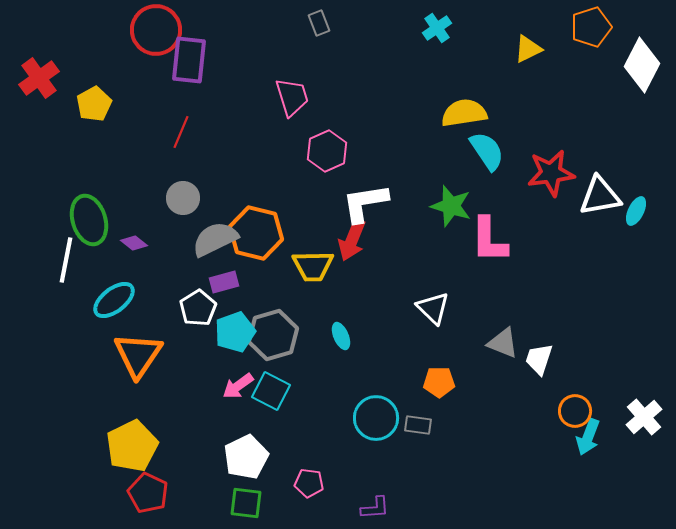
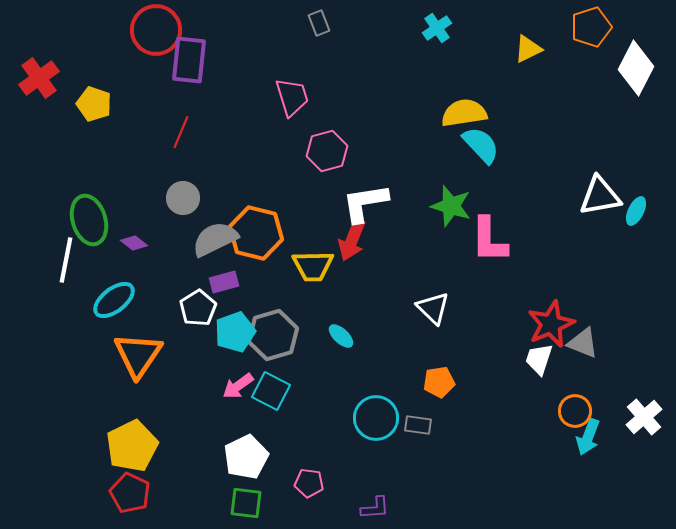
white diamond at (642, 65): moved 6 px left, 3 px down
yellow pentagon at (94, 104): rotated 24 degrees counterclockwise
pink hexagon at (327, 151): rotated 9 degrees clockwise
cyan semicircle at (487, 151): moved 6 px left, 6 px up; rotated 9 degrees counterclockwise
red star at (551, 173): moved 151 px down; rotated 15 degrees counterclockwise
cyan ellipse at (341, 336): rotated 24 degrees counterclockwise
gray triangle at (503, 343): moved 80 px right
orange pentagon at (439, 382): rotated 8 degrees counterclockwise
red pentagon at (148, 493): moved 18 px left
